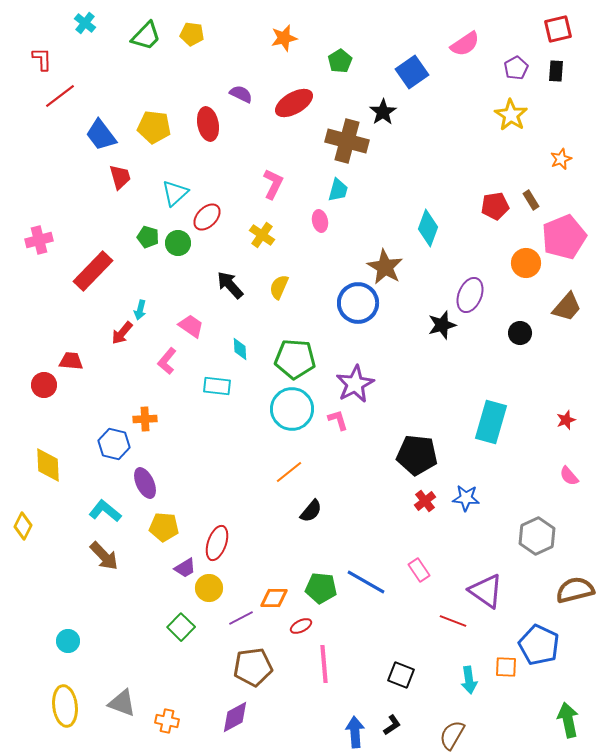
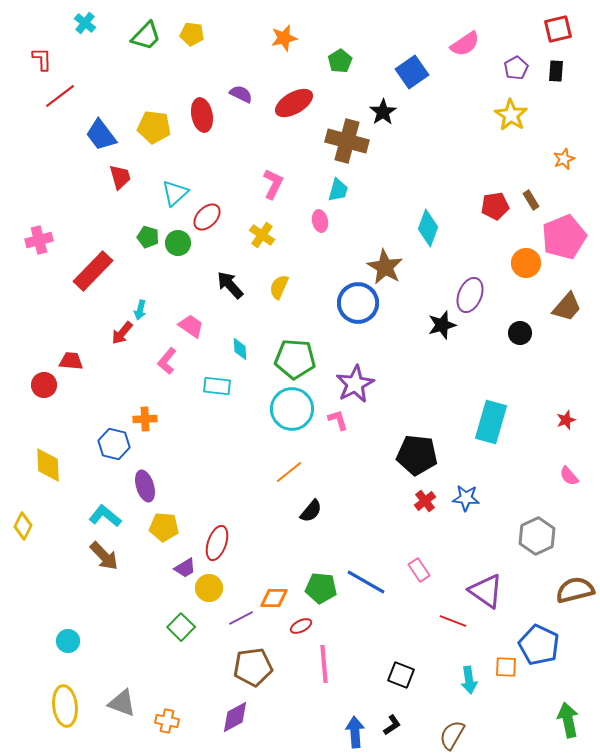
red ellipse at (208, 124): moved 6 px left, 9 px up
orange star at (561, 159): moved 3 px right
purple ellipse at (145, 483): moved 3 px down; rotated 8 degrees clockwise
cyan L-shape at (105, 511): moved 5 px down
